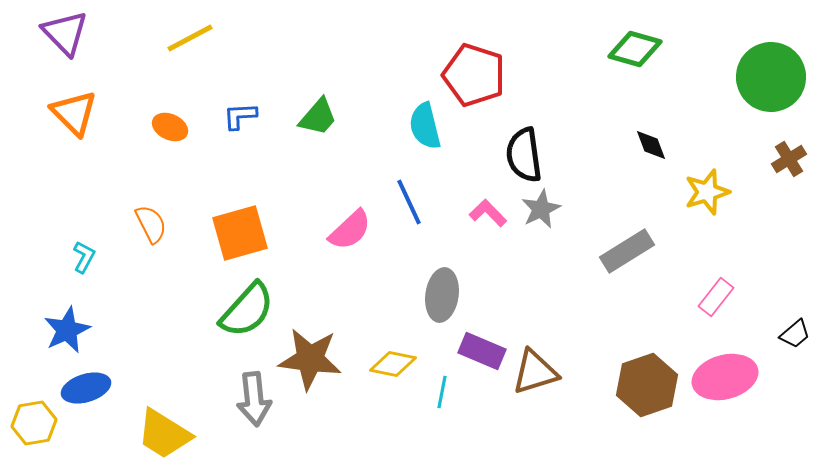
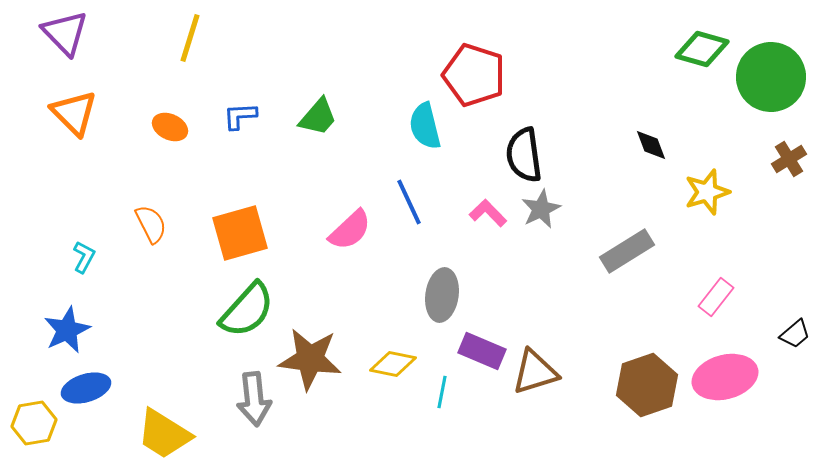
yellow line: rotated 45 degrees counterclockwise
green diamond: moved 67 px right
